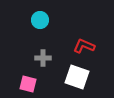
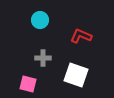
red L-shape: moved 3 px left, 10 px up
white square: moved 1 px left, 2 px up
